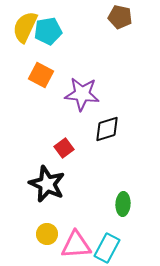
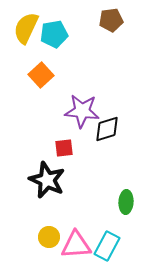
brown pentagon: moved 9 px left, 3 px down; rotated 20 degrees counterclockwise
yellow semicircle: moved 1 px right, 1 px down
cyan pentagon: moved 6 px right, 3 px down
orange square: rotated 20 degrees clockwise
purple star: moved 17 px down
red square: rotated 30 degrees clockwise
black star: moved 4 px up
green ellipse: moved 3 px right, 2 px up
yellow circle: moved 2 px right, 3 px down
cyan rectangle: moved 2 px up
